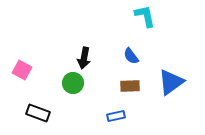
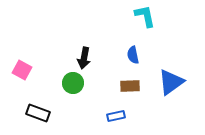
blue semicircle: moved 2 px right, 1 px up; rotated 24 degrees clockwise
